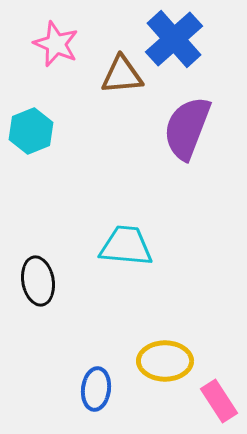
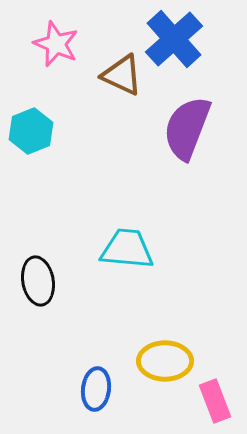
brown triangle: rotated 30 degrees clockwise
cyan trapezoid: moved 1 px right, 3 px down
pink rectangle: moved 4 px left; rotated 12 degrees clockwise
